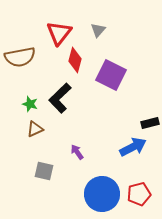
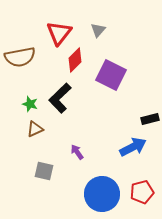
red diamond: rotated 30 degrees clockwise
black rectangle: moved 4 px up
red pentagon: moved 3 px right, 2 px up
